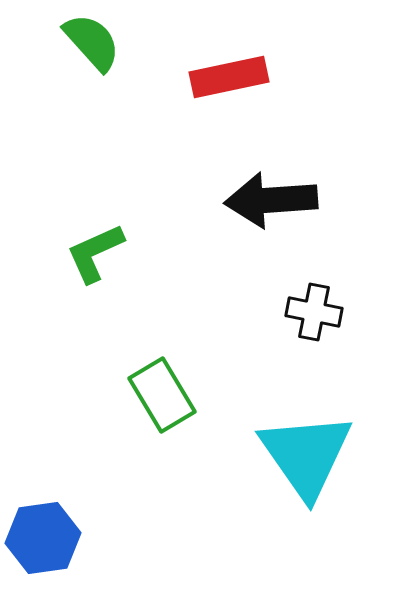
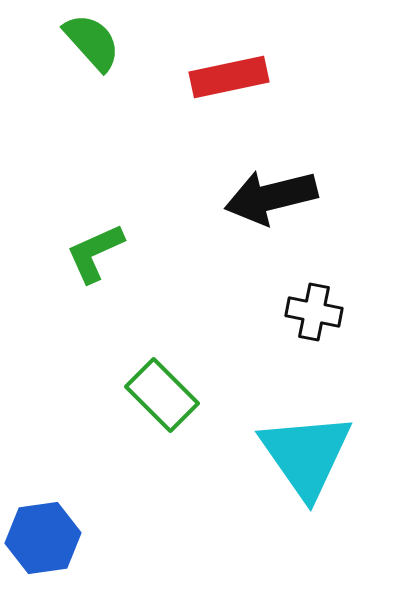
black arrow: moved 3 px up; rotated 10 degrees counterclockwise
green rectangle: rotated 14 degrees counterclockwise
